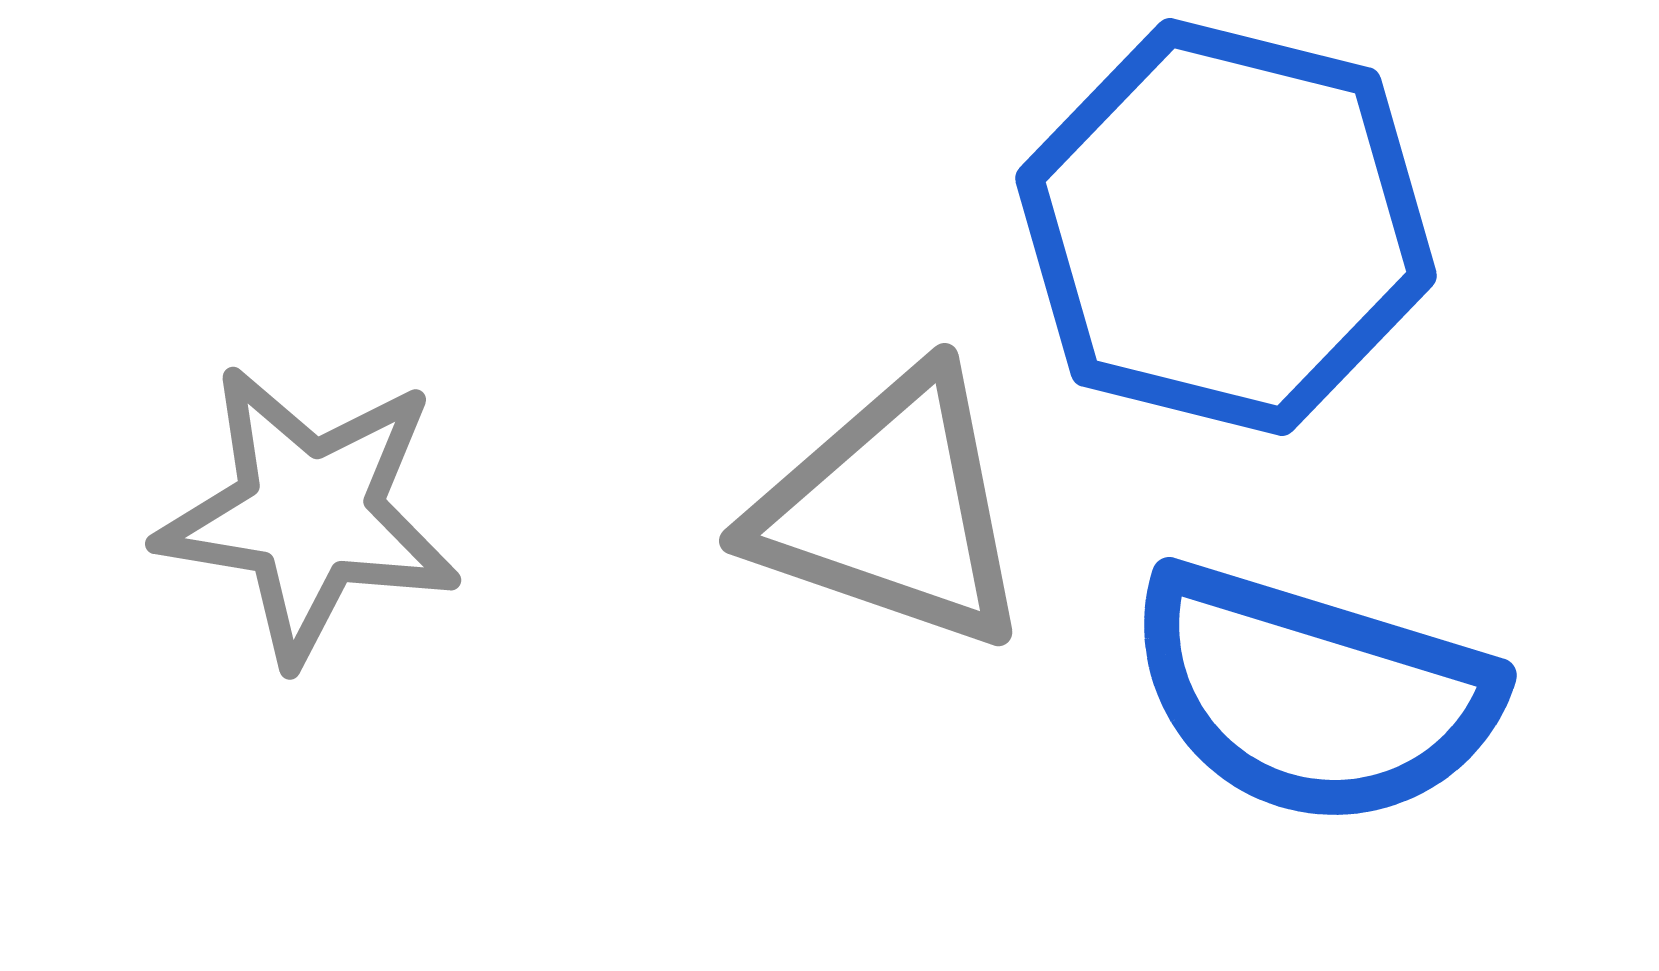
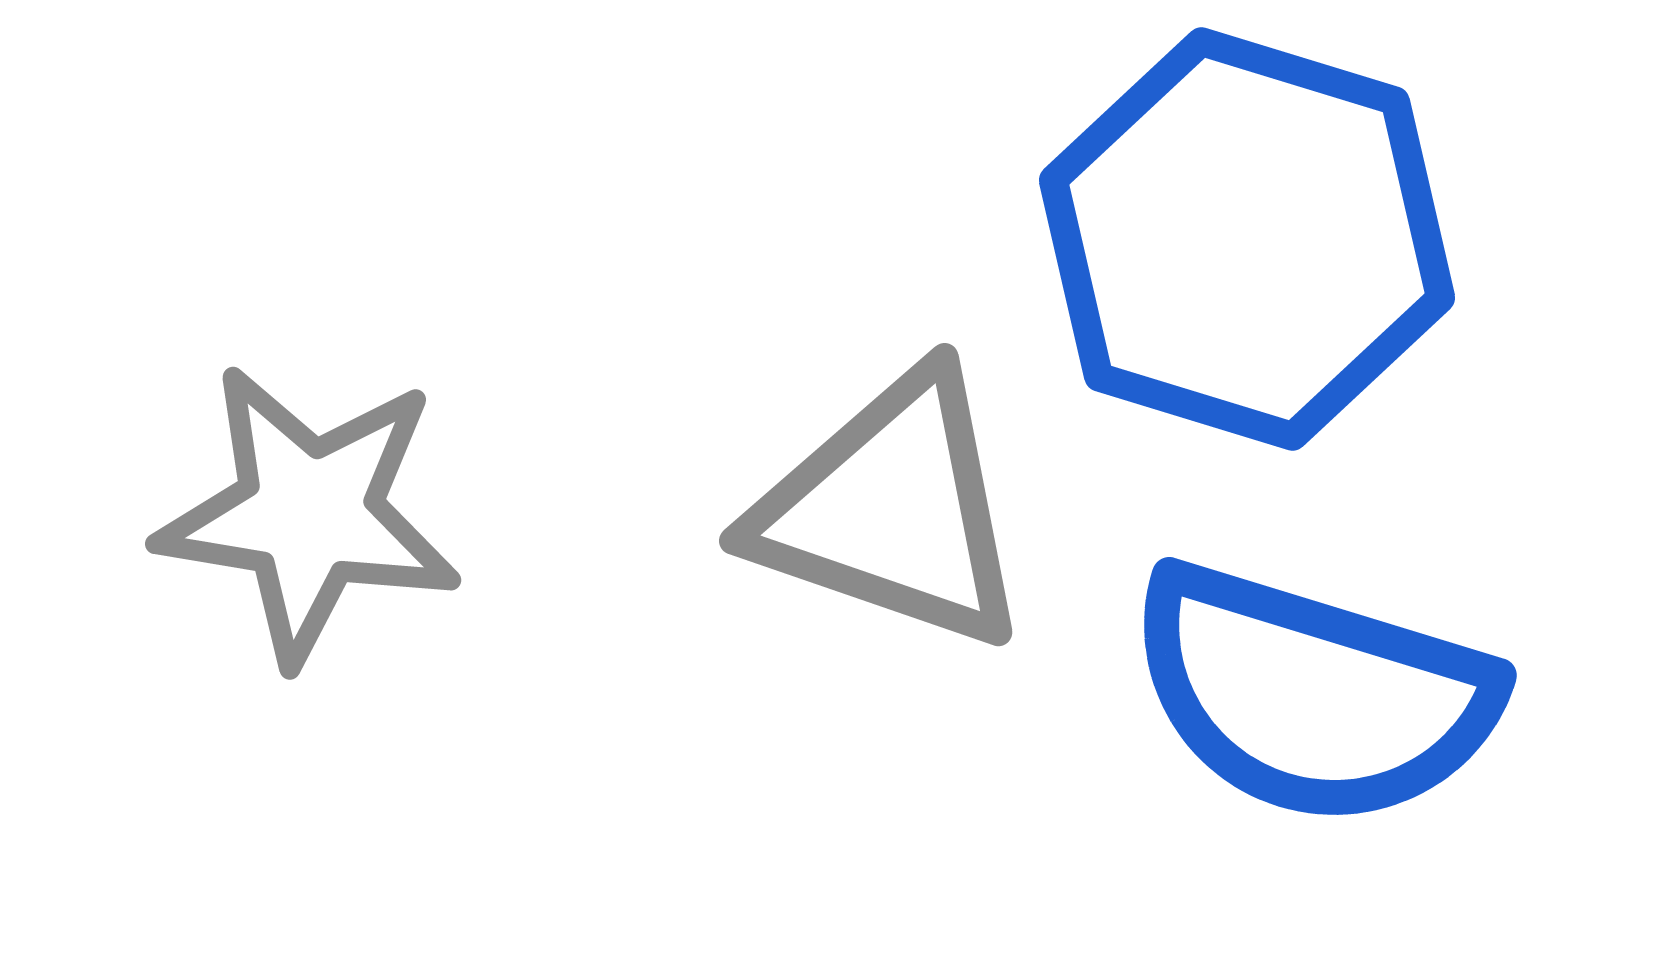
blue hexagon: moved 21 px right, 12 px down; rotated 3 degrees clockwise
